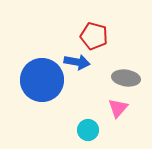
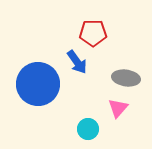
red pentagon: moved 1 px left, 3 px up; rotated 16 degrees counterclockwise
blue arrow: rotated 45 degrees clockwise
blue circle: moved 4 px left, 4 px down
cyan circle: moved 1 px up
